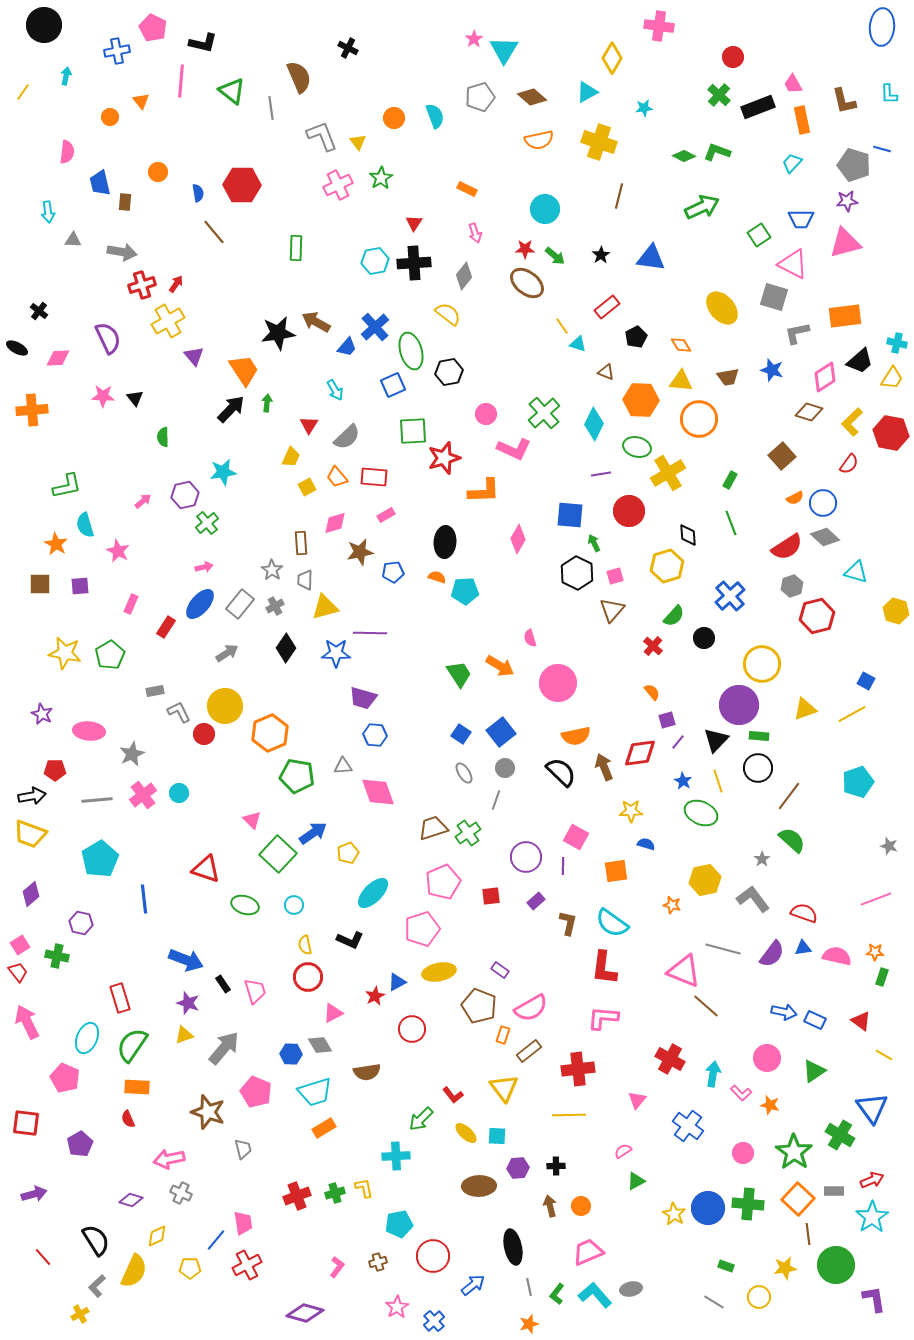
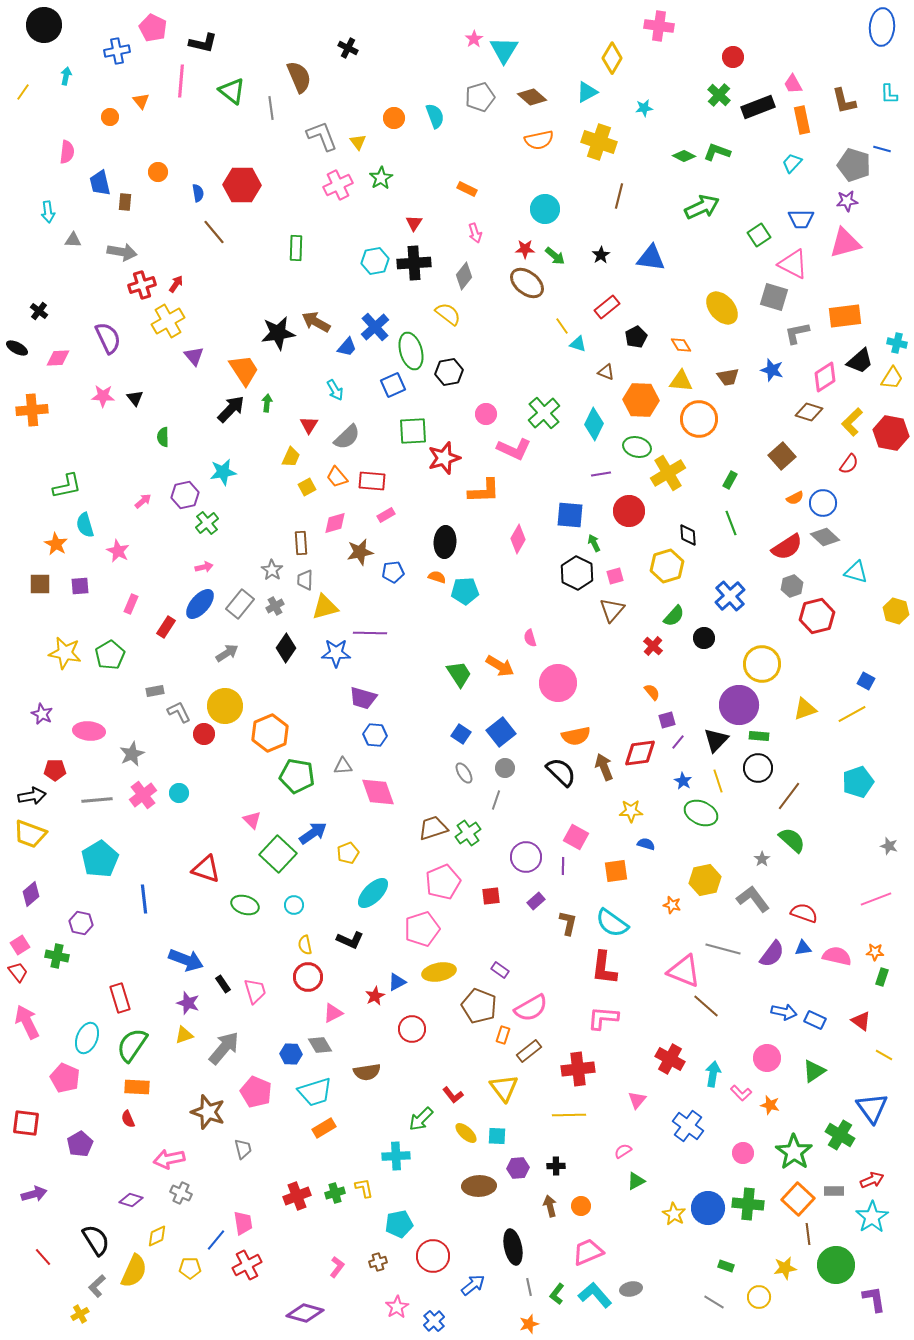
red rectangle at (374, 477): moved 2 px left, 4 px down
